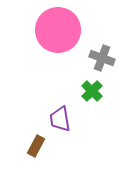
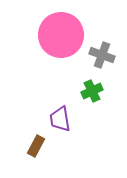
pink circle: moved 3 px right, 5 px down
gray cross: moved 3 px up
green cross: rotated 20 degrees clockwise
